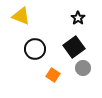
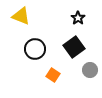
gray circle: moved 7 px right, 2 px down
